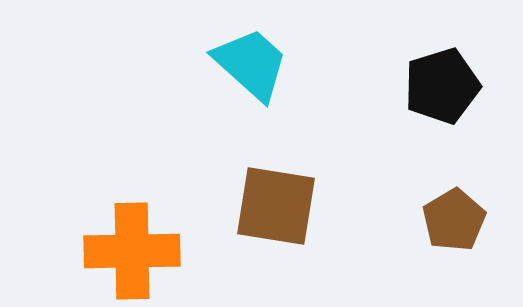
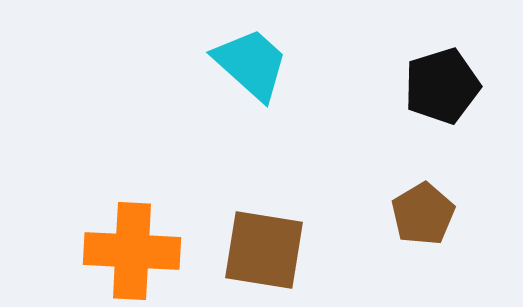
brown square: moved 12 px left, 44 px down
brown pentagon: moved 31 px left, 6 px up
orange cross: rotated 4 degrees clockwise
